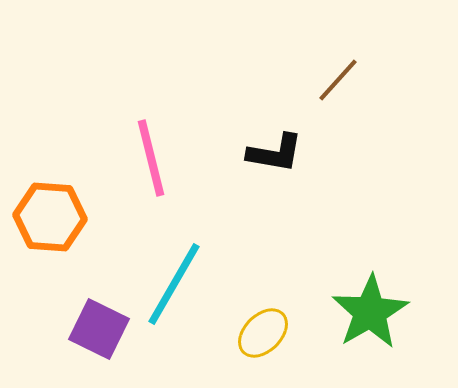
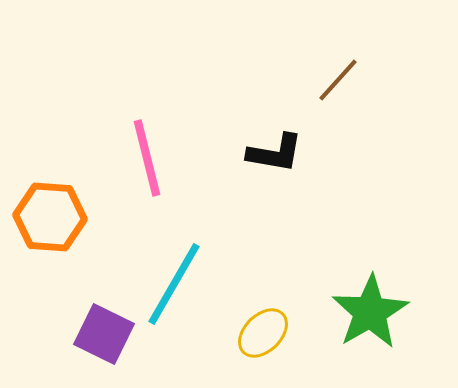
pink line: moved 4 px left
purple square: moved 5 px right, 5 px down
